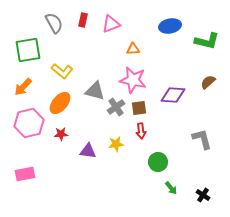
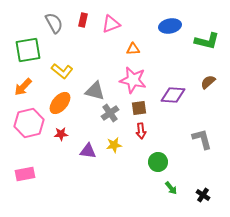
gray cross: moved 6 px left, 6 px down
yellow star: moved 2 px left, 1 px down
